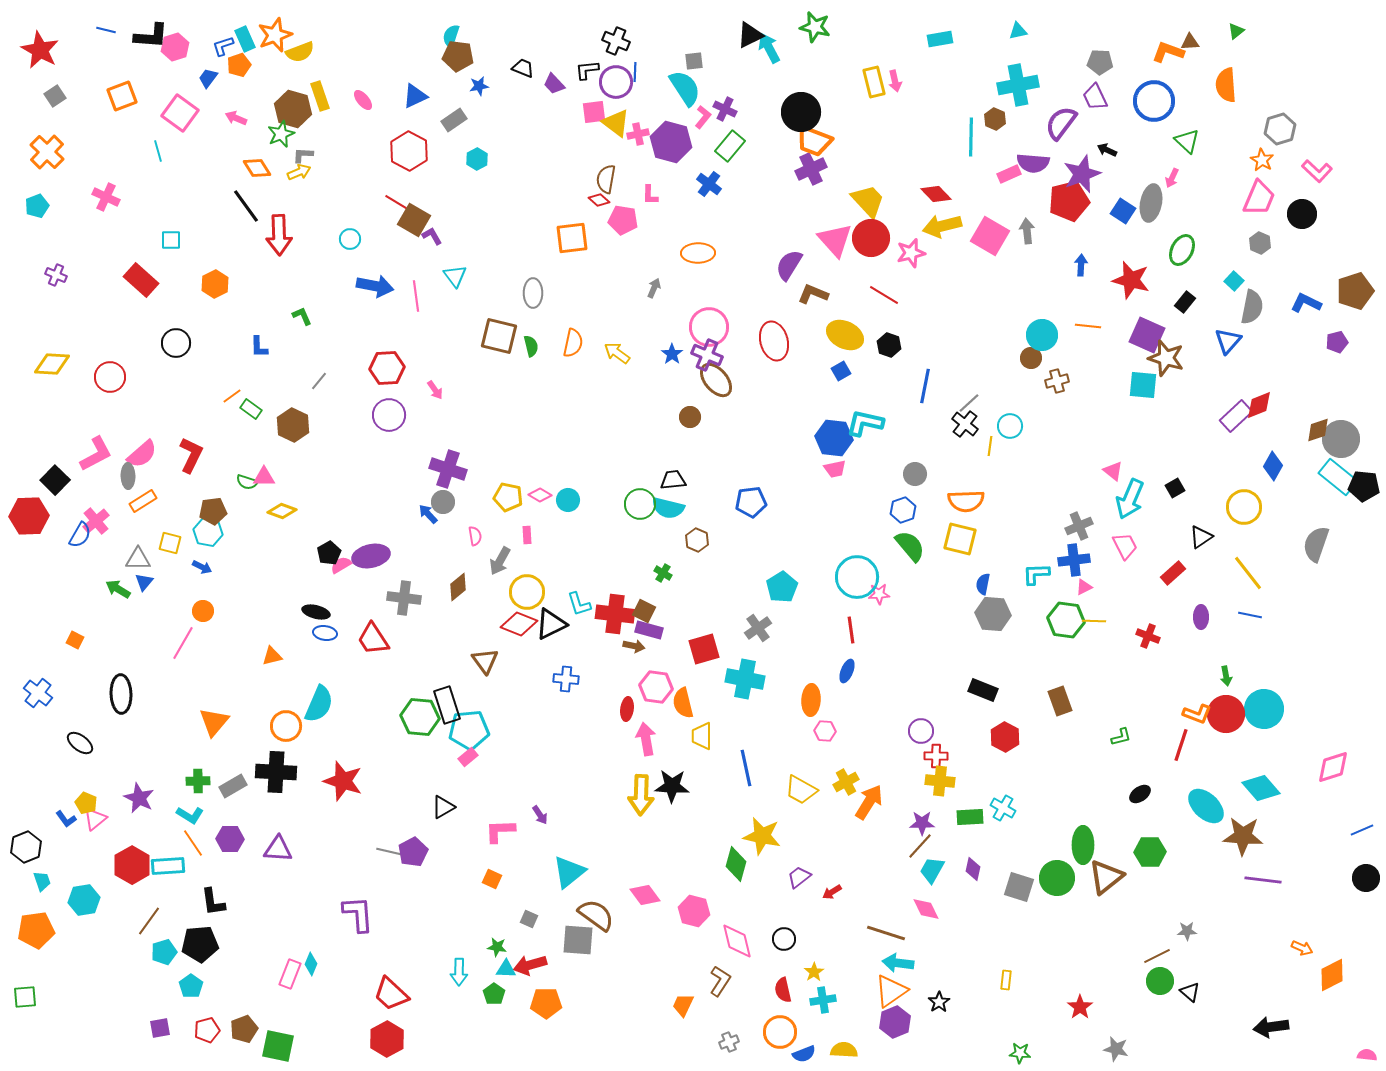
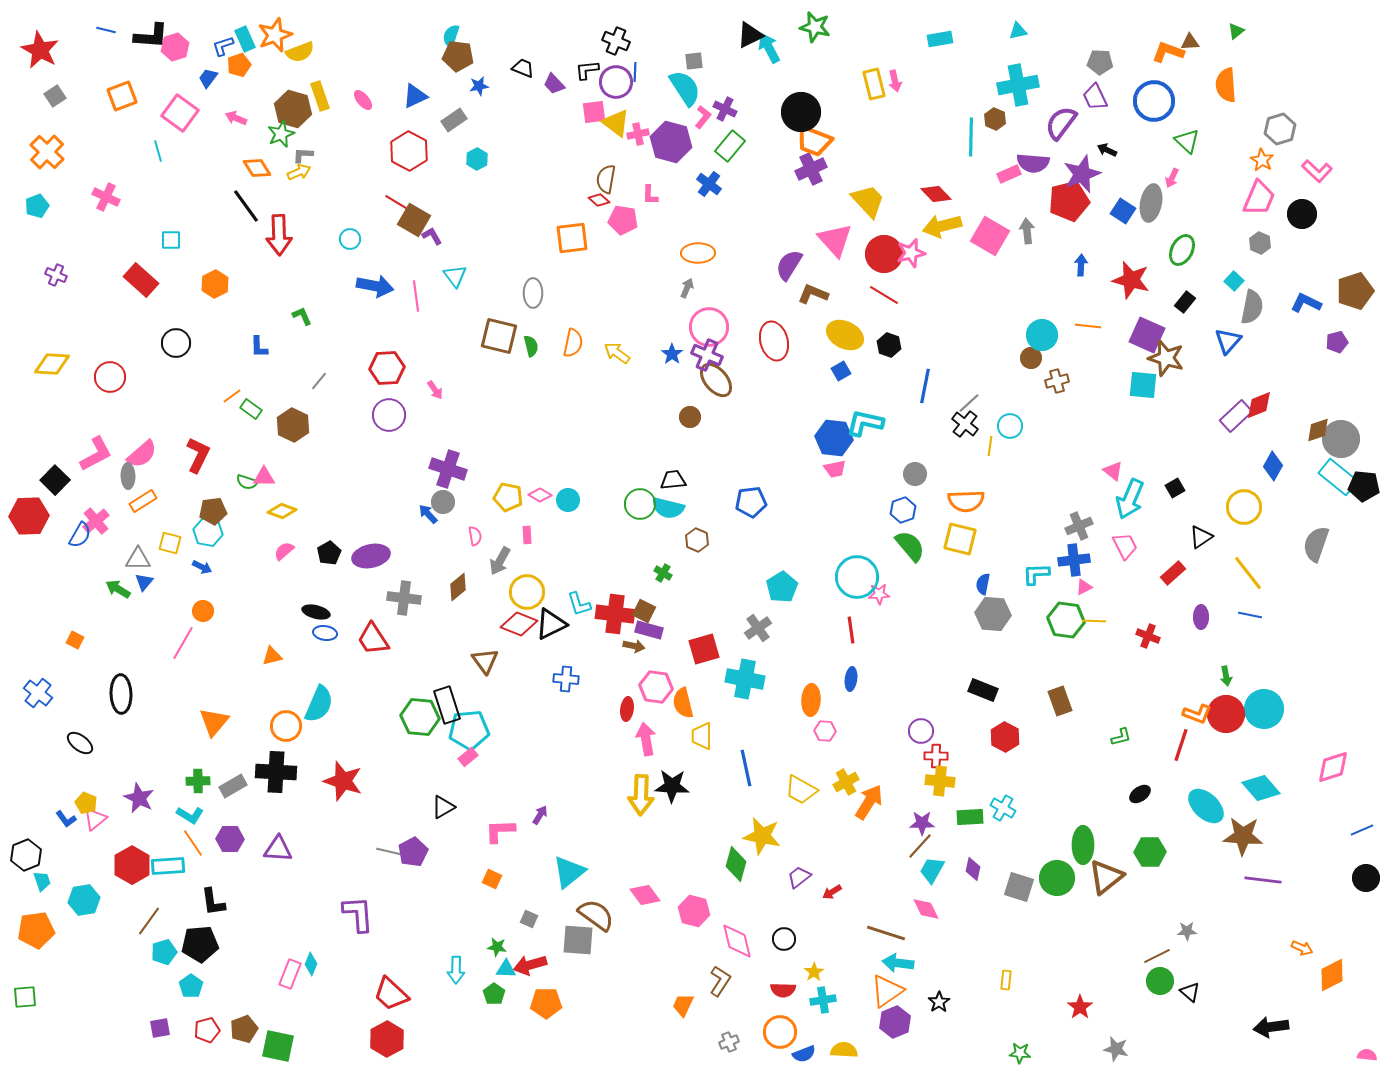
yellow rectangle at (874, 82): moved 2 px down
red circle at (871, 238): moved 13 px right, 16 px down
gray arrow at (654, 288): moved 33 px right
red L-shape at (191, 455): moved 7 px right
pink semicircle at (341, 565): moved 57 px left, 14 px up; rotated 10 degrees counterclockwise
blue ellipse at (847, 671): moved 4 px right, 8 px down; rotated 15 degrees counterclockwise
purple arrow at (540, 815): rotated 114 degrees counterclockwise
black hexagon at (26, 847): moved 8 px down
cyan arrow at (459, 972): moved 3 px left, 2 px up
red semicircle at (783, 990): rotated 75 degrees counterclockwise
orange triangle at (891, 991): moved 4 px left
